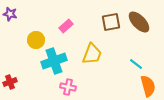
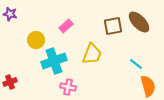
brown square: moved 2 px right, 4 px down
